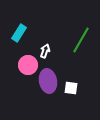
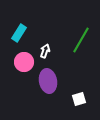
pink circle: moved 4 px left, 3 px up
white square: moved 8 px right, 11 px down; rotated 24 degrees counterclockwise
